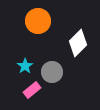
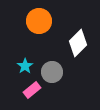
orange circle: moved 1 px right
